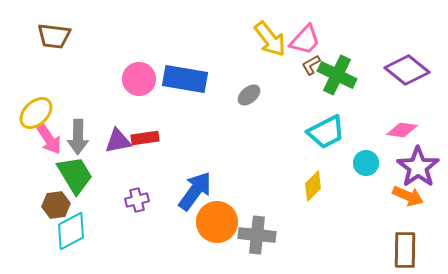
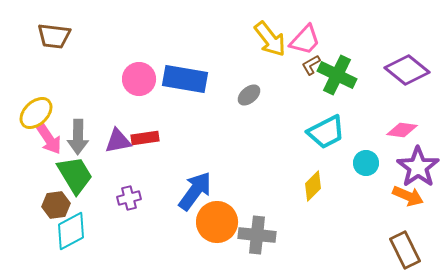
purple cross: moved 8 px left, 2 px up
brown rectangle: rotated 27 degrees counterclockwise
